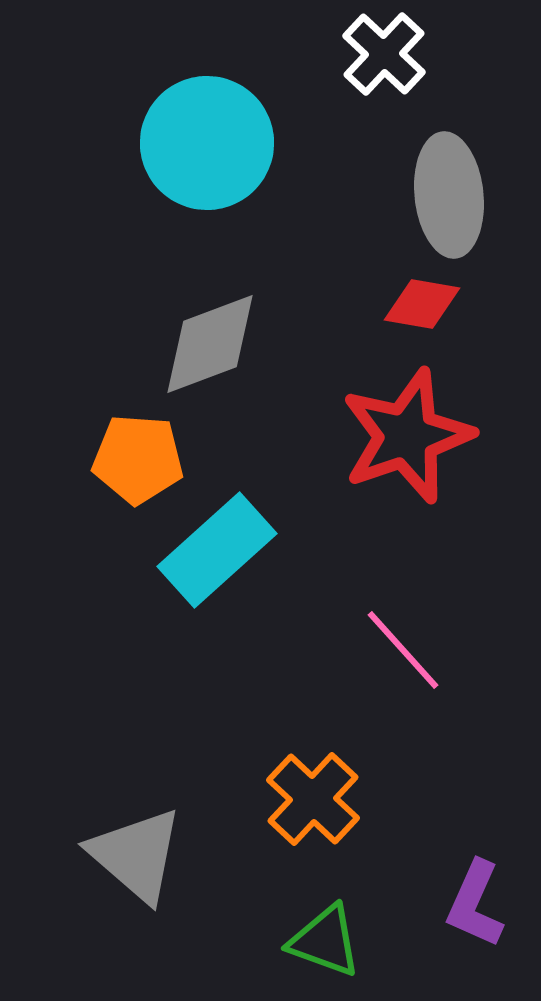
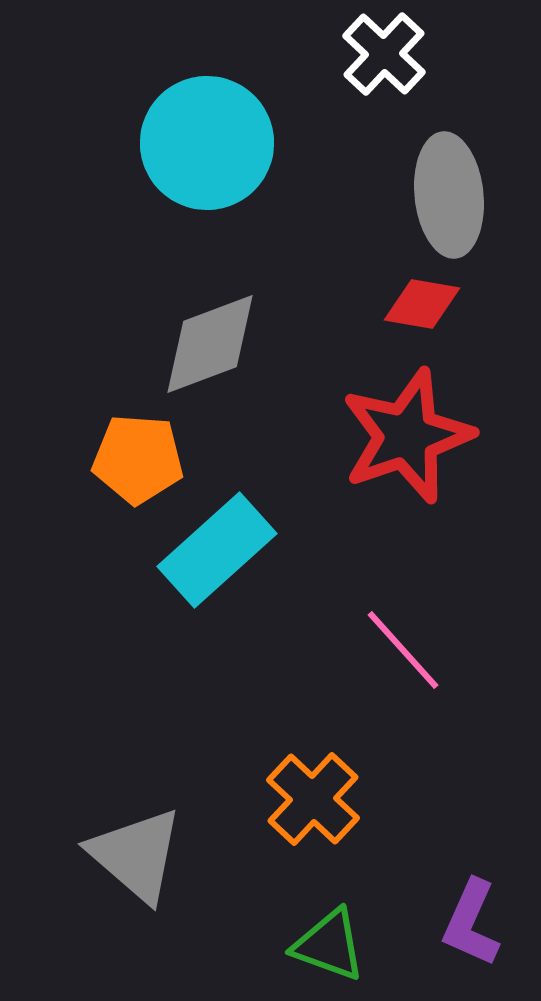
purple L-shape: moved 4 px left, 19 px down
green triangle: moved 4 px right, 4 px down
